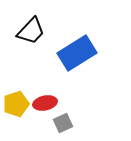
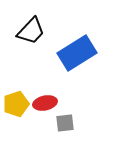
gray square: moved 2 px right; rotated 18 degrees clockwise
